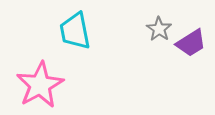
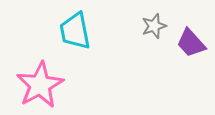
gray star: moved 5 px left, 3 px up; rotated 20 degrees clockwise
purple trapezoid: rotated 80 degrees clockwise
